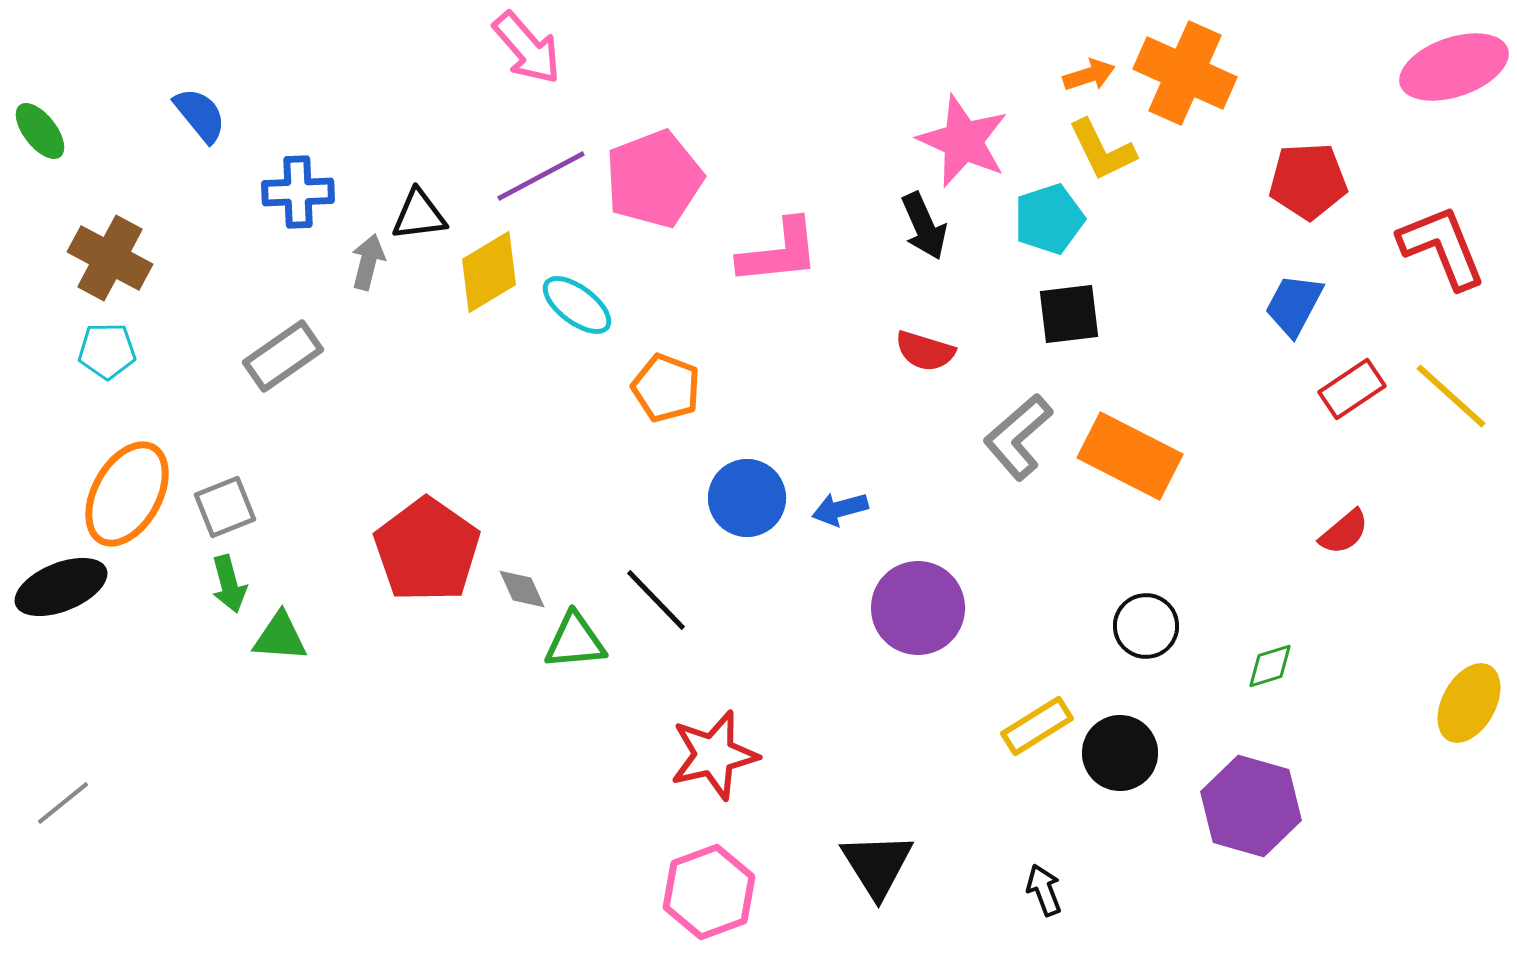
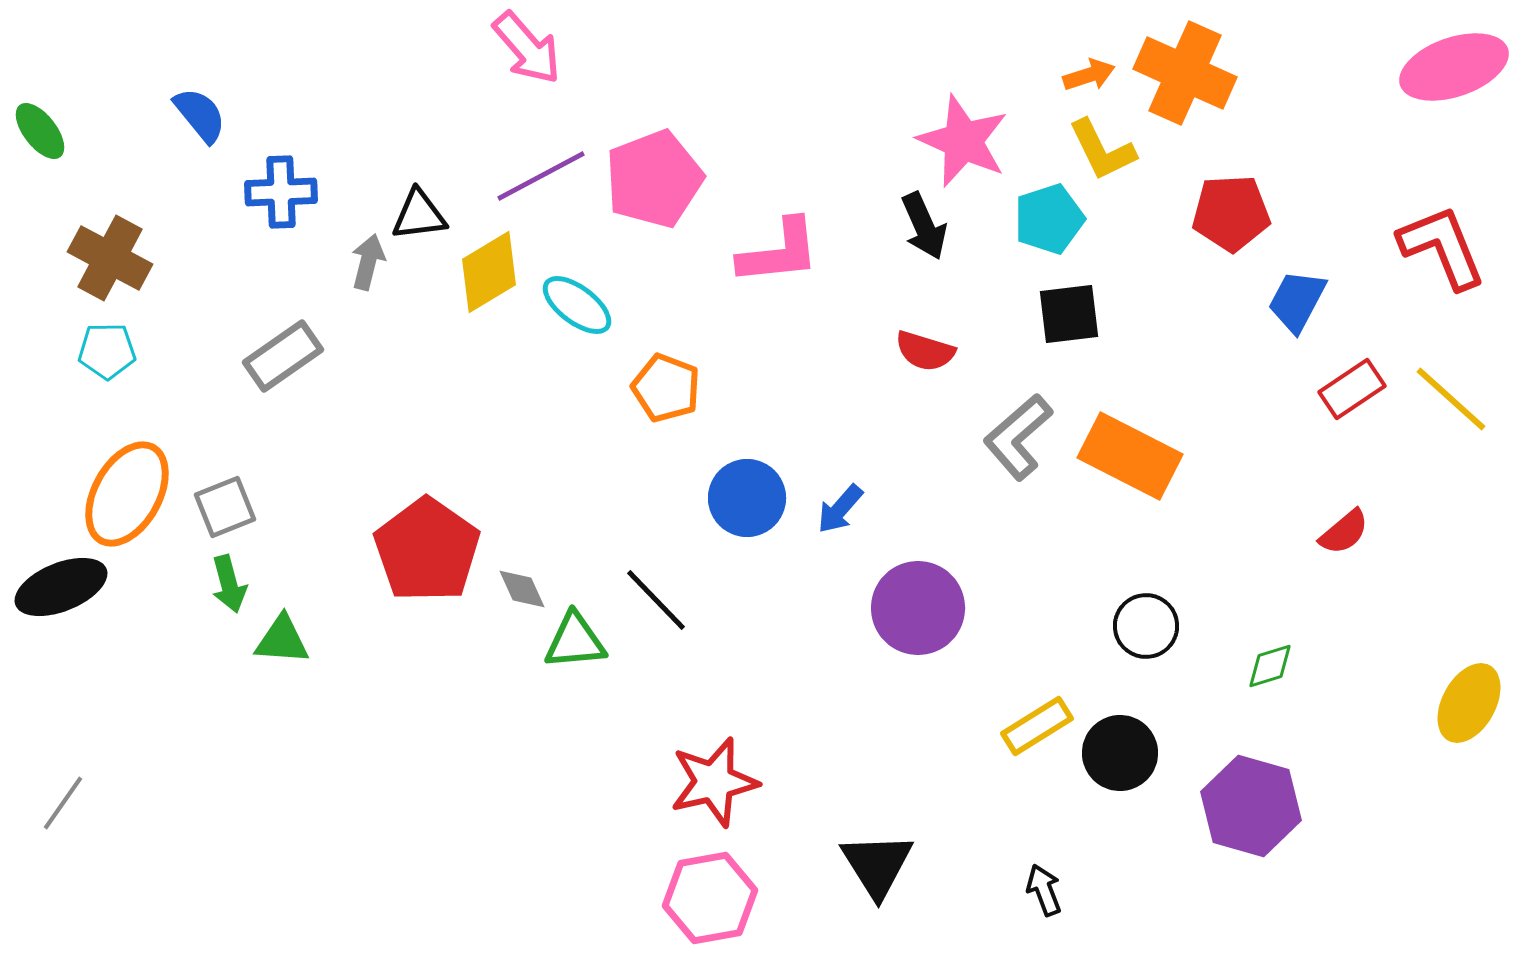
red pentagon at (1308, 181): moved 77 px left, 32 px down
blue cross at (298, 192): moved 17 px left
blue trapezoid at (1294, 305): moved 3 px right, 4 px up
yellow line at (1451, 396): moved 3 px down
blue arrow at (840, 509): rotated 34 degrees counterclockwise
green triangle at (280, 637): moved 2 px right, 3 px down
red star at (714, 755): moved 27 px down
gray line at (63, 803): rotated 16 degrees counterclockwise
pink hexagon at (709, 892): moved 1 px right, 6 px down; rotated 10 degrees clockwise
